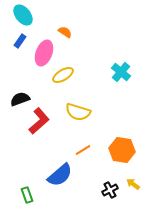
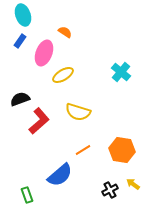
cyan ellipse: rotated 20 degrees clockwise
